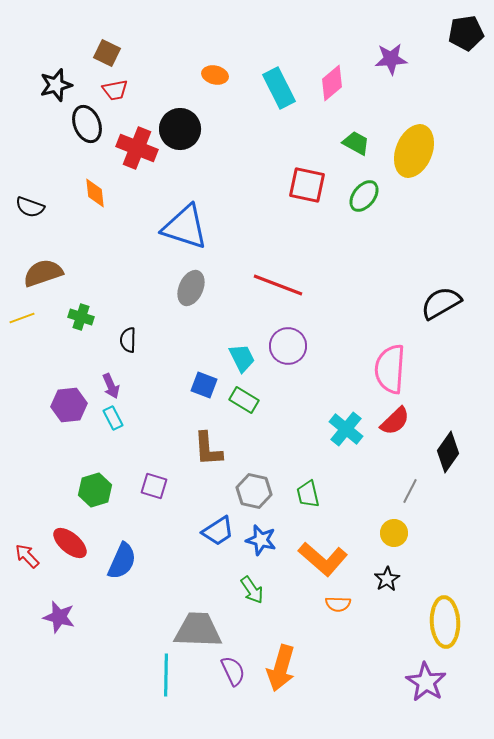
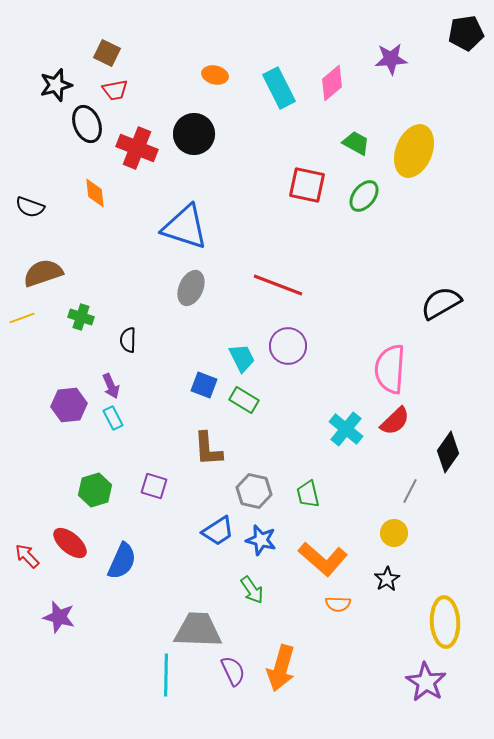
black circle at (180, 129): moved 14 px right, 5 px down
